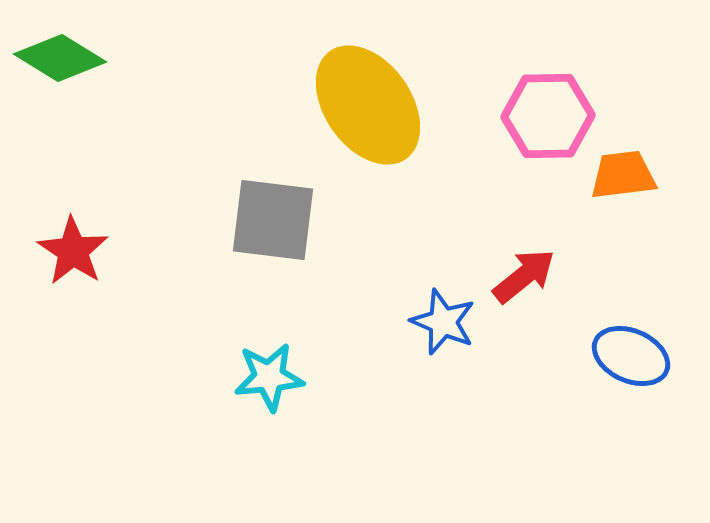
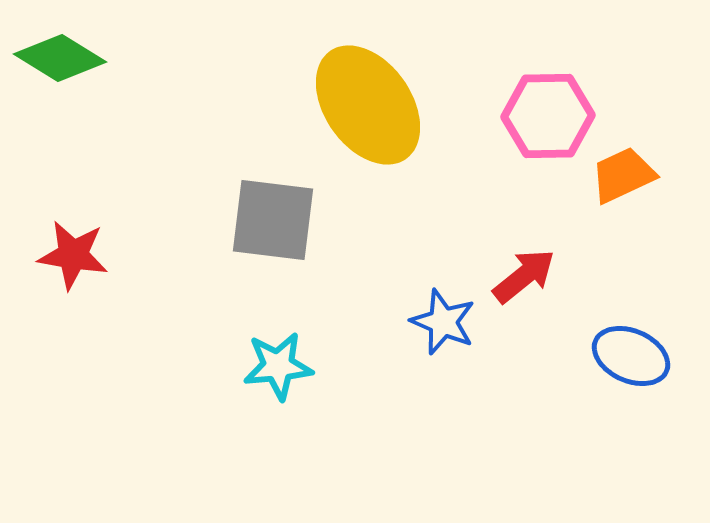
orange trapezoid: rotated 18 degrees counterclockwise
red star: moved 4 px down; rotated 24 degrees counterclockwise
cyan star: moved 9 px right, 11 px up
